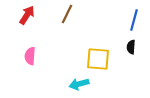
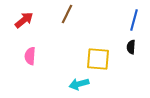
red arrow: moved 3 px left, 5 px down; rotated 18 degrees clockwise
